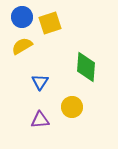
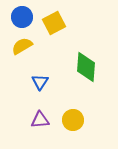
yellow square: moved 4 px right; rotated 10 degrees counterclockwise
yellow circle: moved 1 px right, 13 px down
